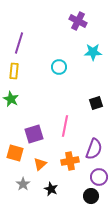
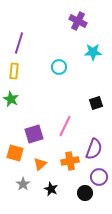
pink line: rotated 15 degrees clockwise
black circle: moved 6 px left, 3 px up
